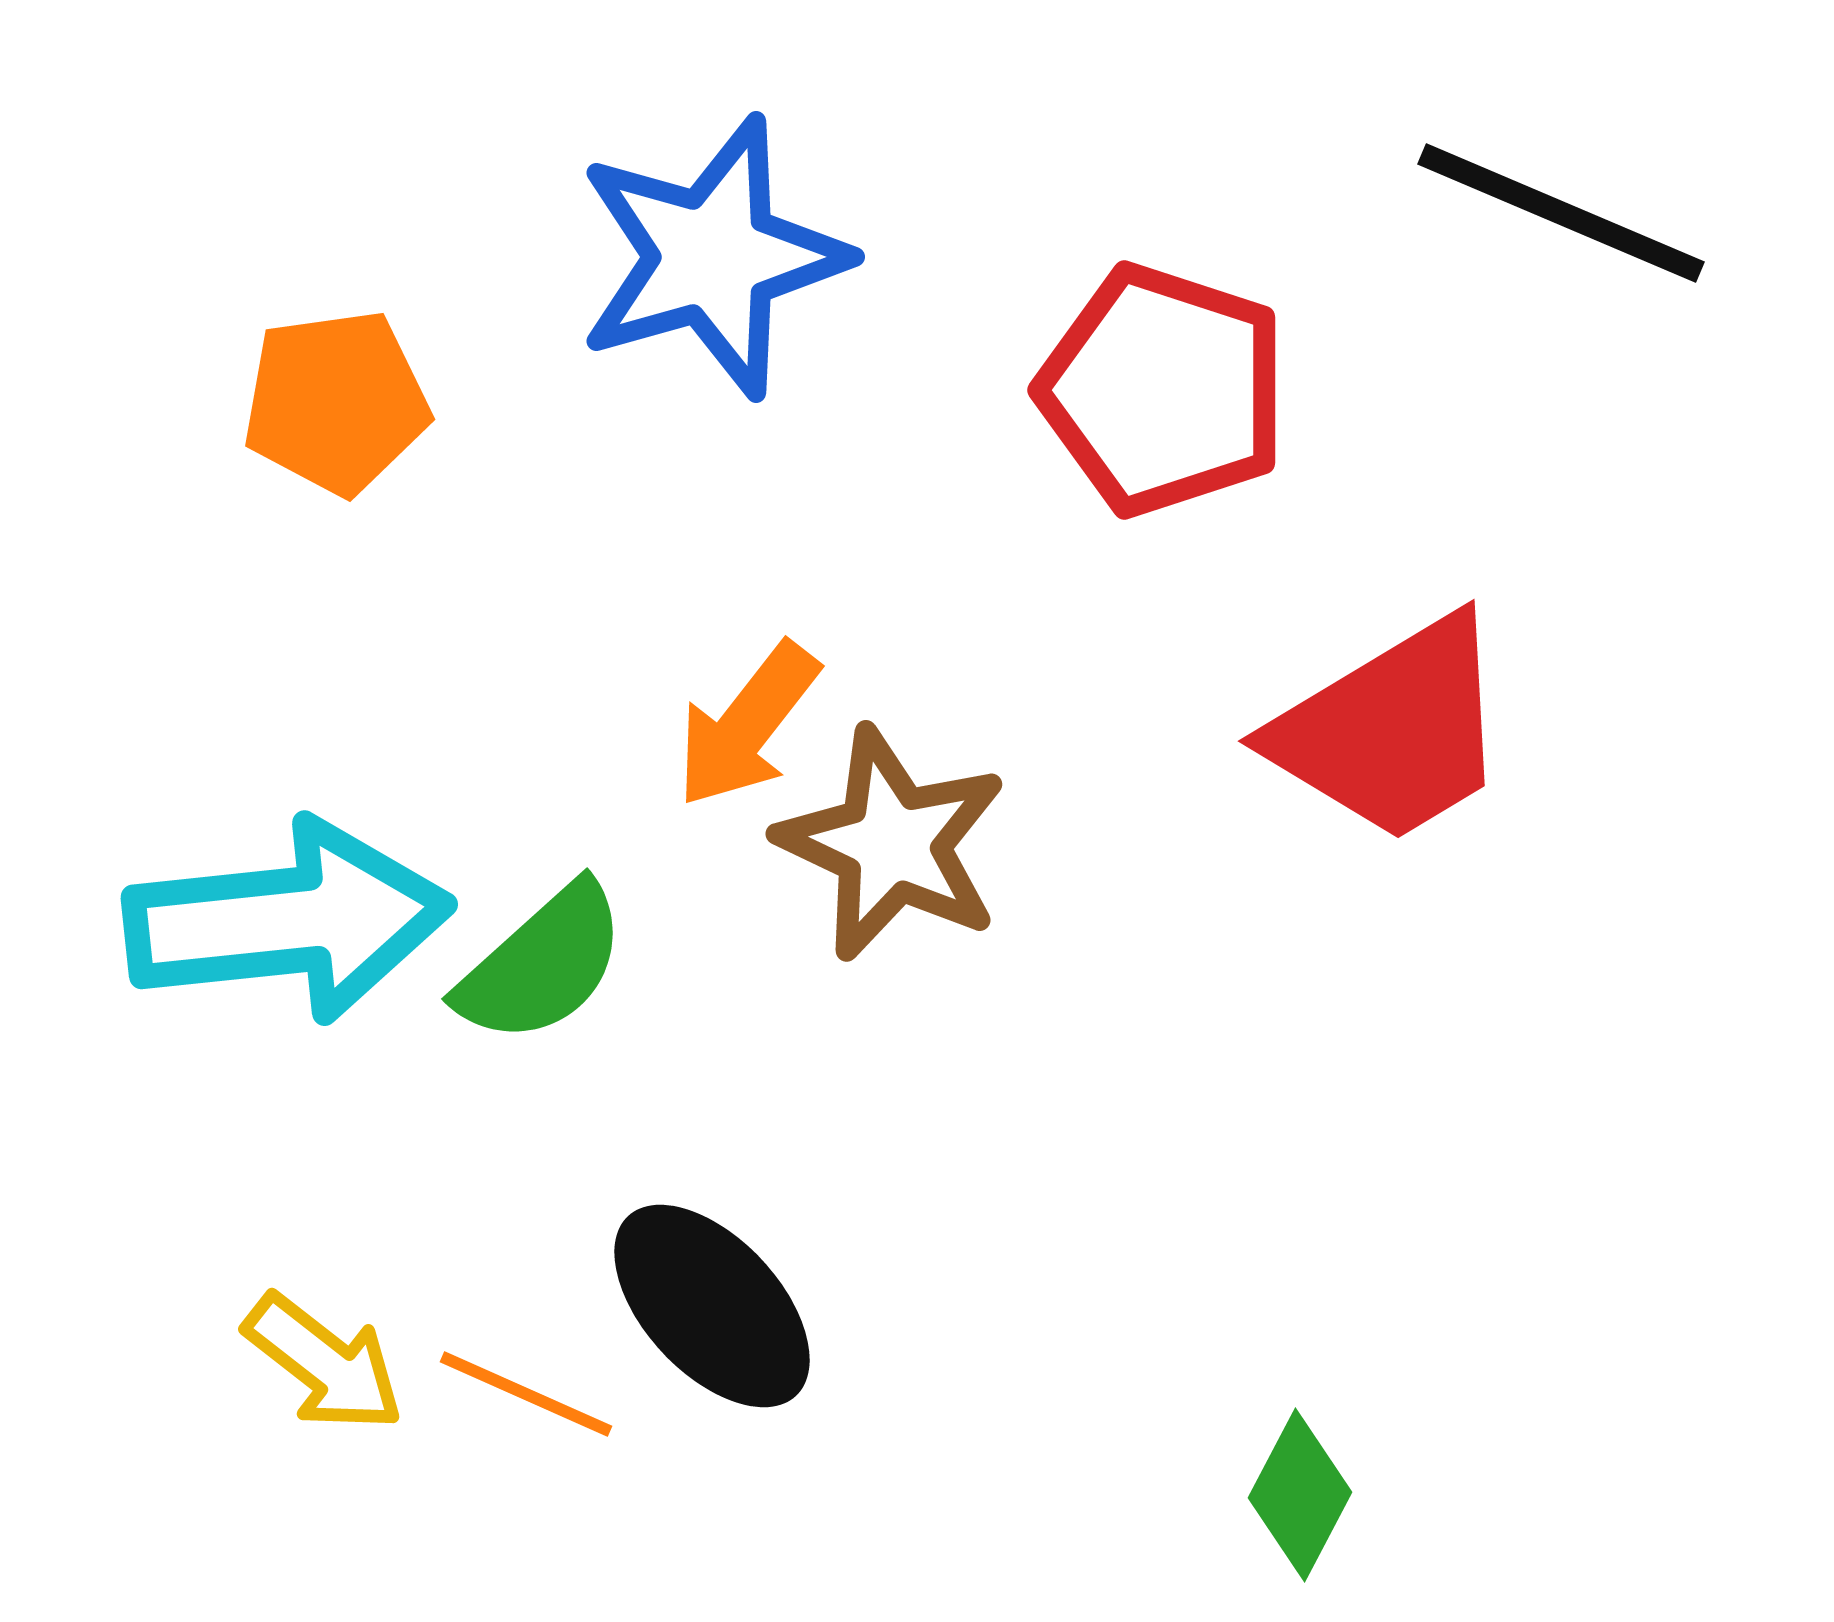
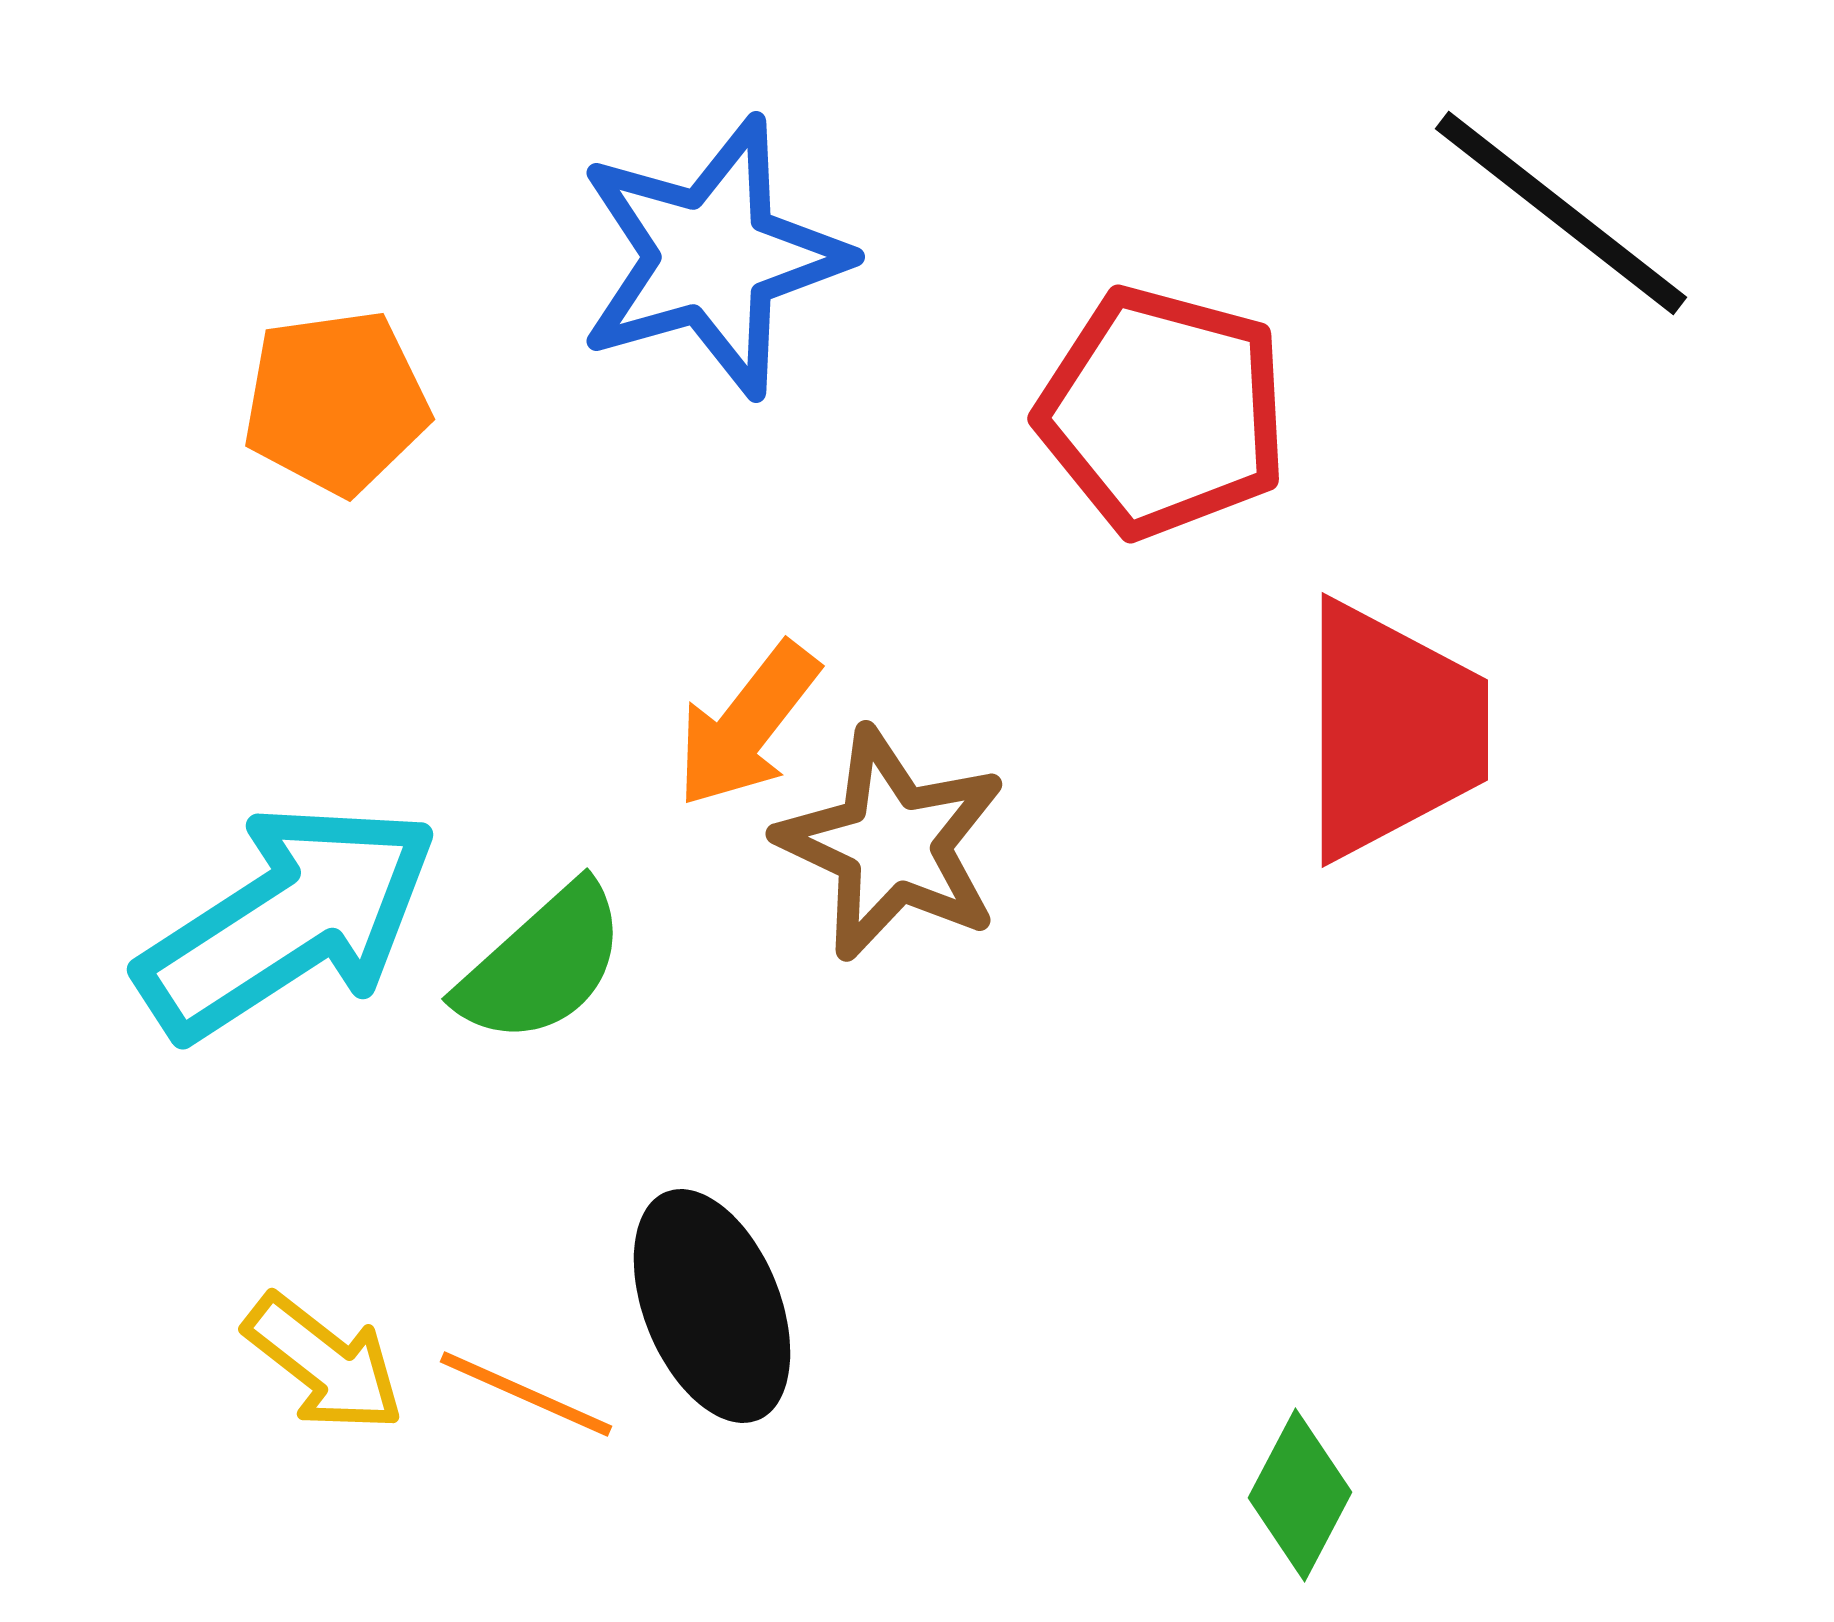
black line: rotated 15 degrees clockwise
red pentagon: moved 22 px down; rotated 3 degrees counterclockwise
red trapezoid: rotated 59 degrees counterclockwise
cyan arrow: rotated 27 degrees counterclockwise
black ellipse: rotated 21 degrees clockwise
